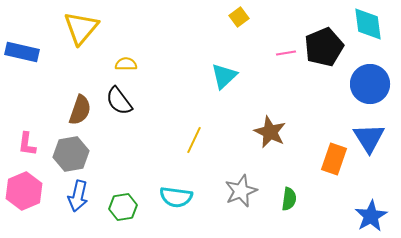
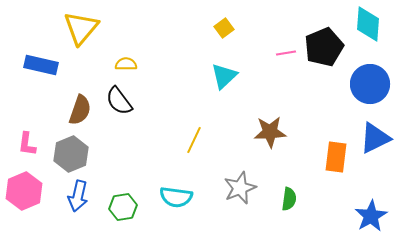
yellow square: moved 15 px left, 11 px down
cyan diamond: rotated 12 degrees clockwise
blue rectangle: moved 19 px right, 13 px down
brown star: rotated 28 degrees counterclockwise
blue triangle: moved 6 px right; rotated 36 degrees clockwise
gray hexagon: rotated 12 degrees counterclockwise
orange rectangle: moved 2 px right, 2 px up; rotated 12 degrees counterclockwise
gray star: moved 1 px left, 3 px up
